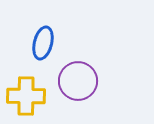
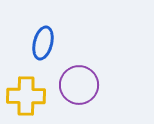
purple circle: moved 1 px right, 4 px down
